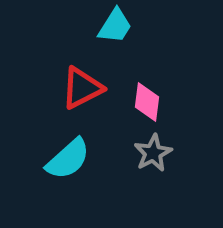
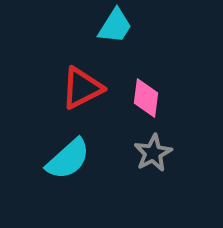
pink diamond: moved 1 px left, 4 px up
